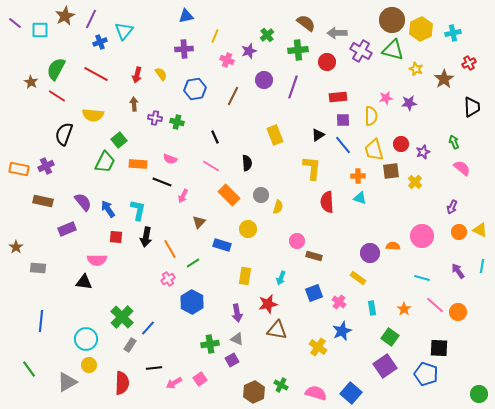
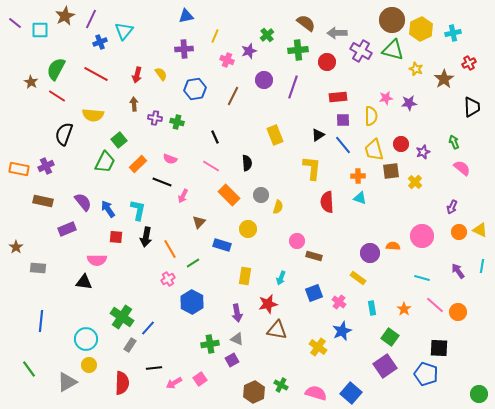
orange rectangle at (138, 164): rotated 48 degrees counterclockwise
green cross at (122, 317): rotated 10 degrees counterclockwise
